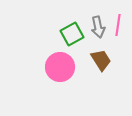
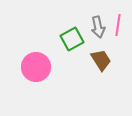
green square: moved 5 px down
pink circle: moved 24 px left
